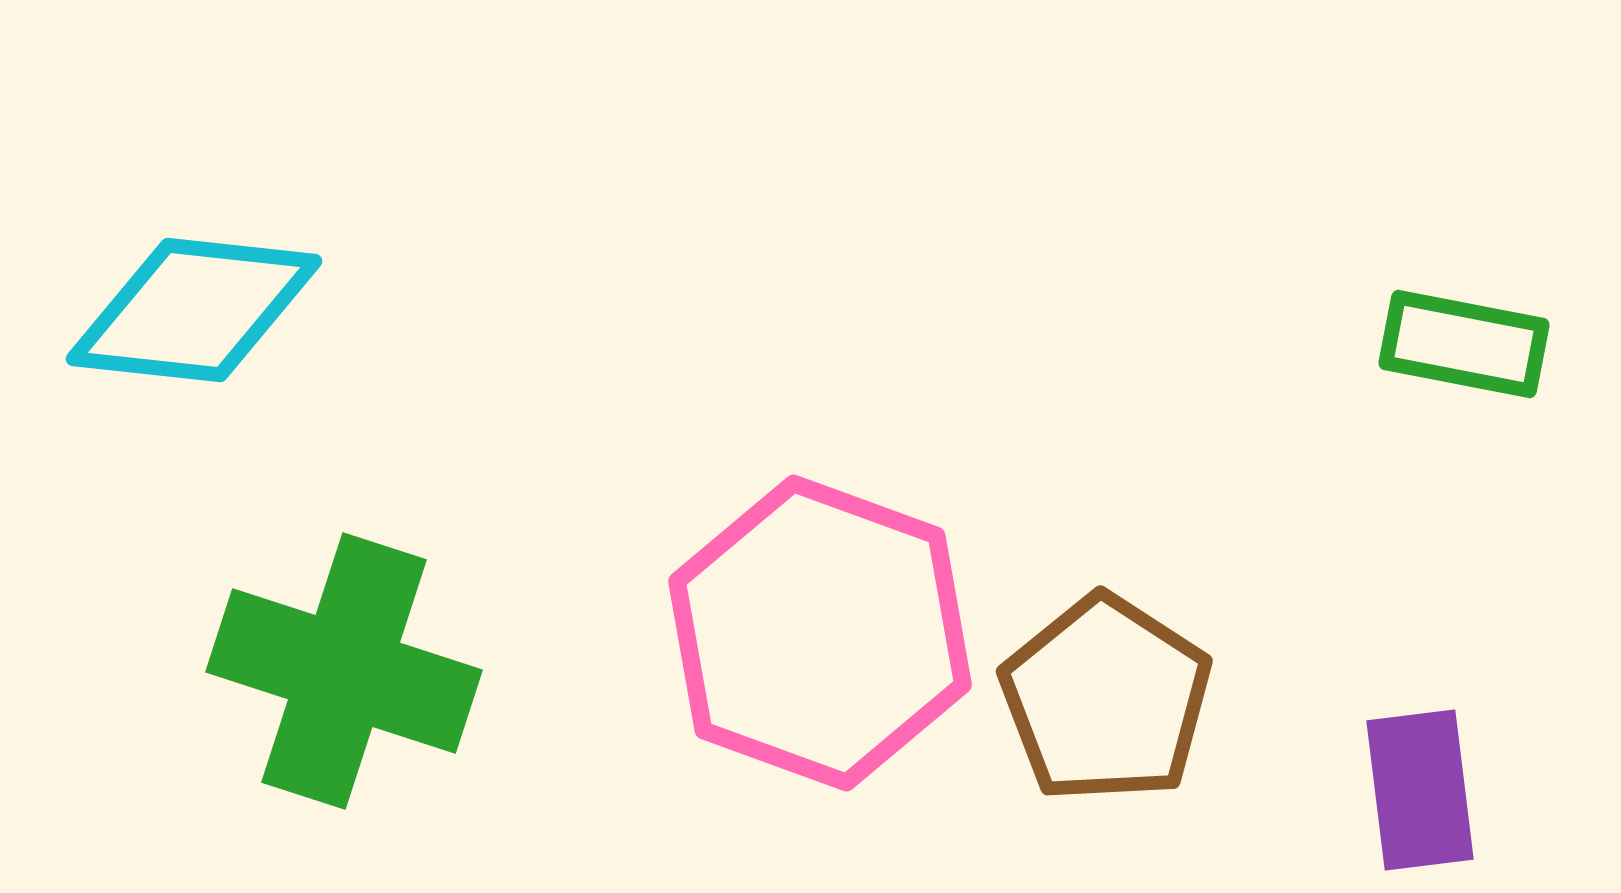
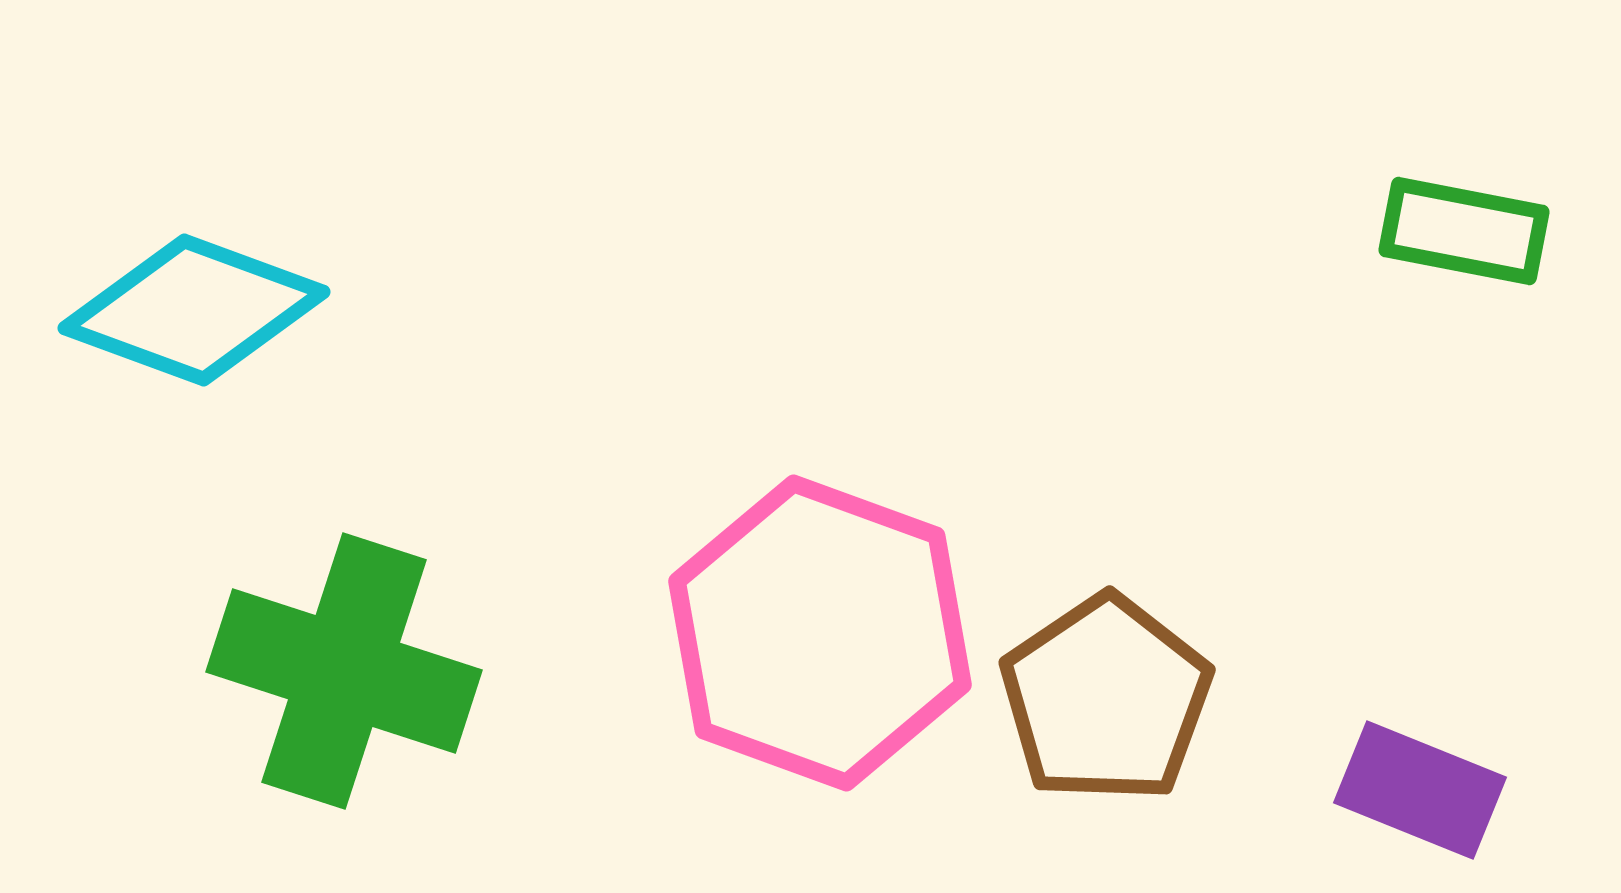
cyan diamond: rotated 14 degrees clockwise
green rectangle: moved 113 px up
brown pentagon: rotated 5 degrees clockwise
purple rectangle: rotated 61 degrees counterclockwise
